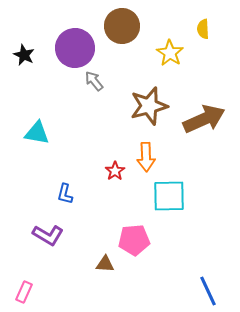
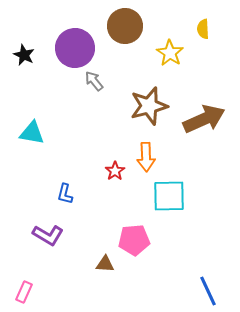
brown circle: moved 3 px right
cyan triangle: moved 5 px left
